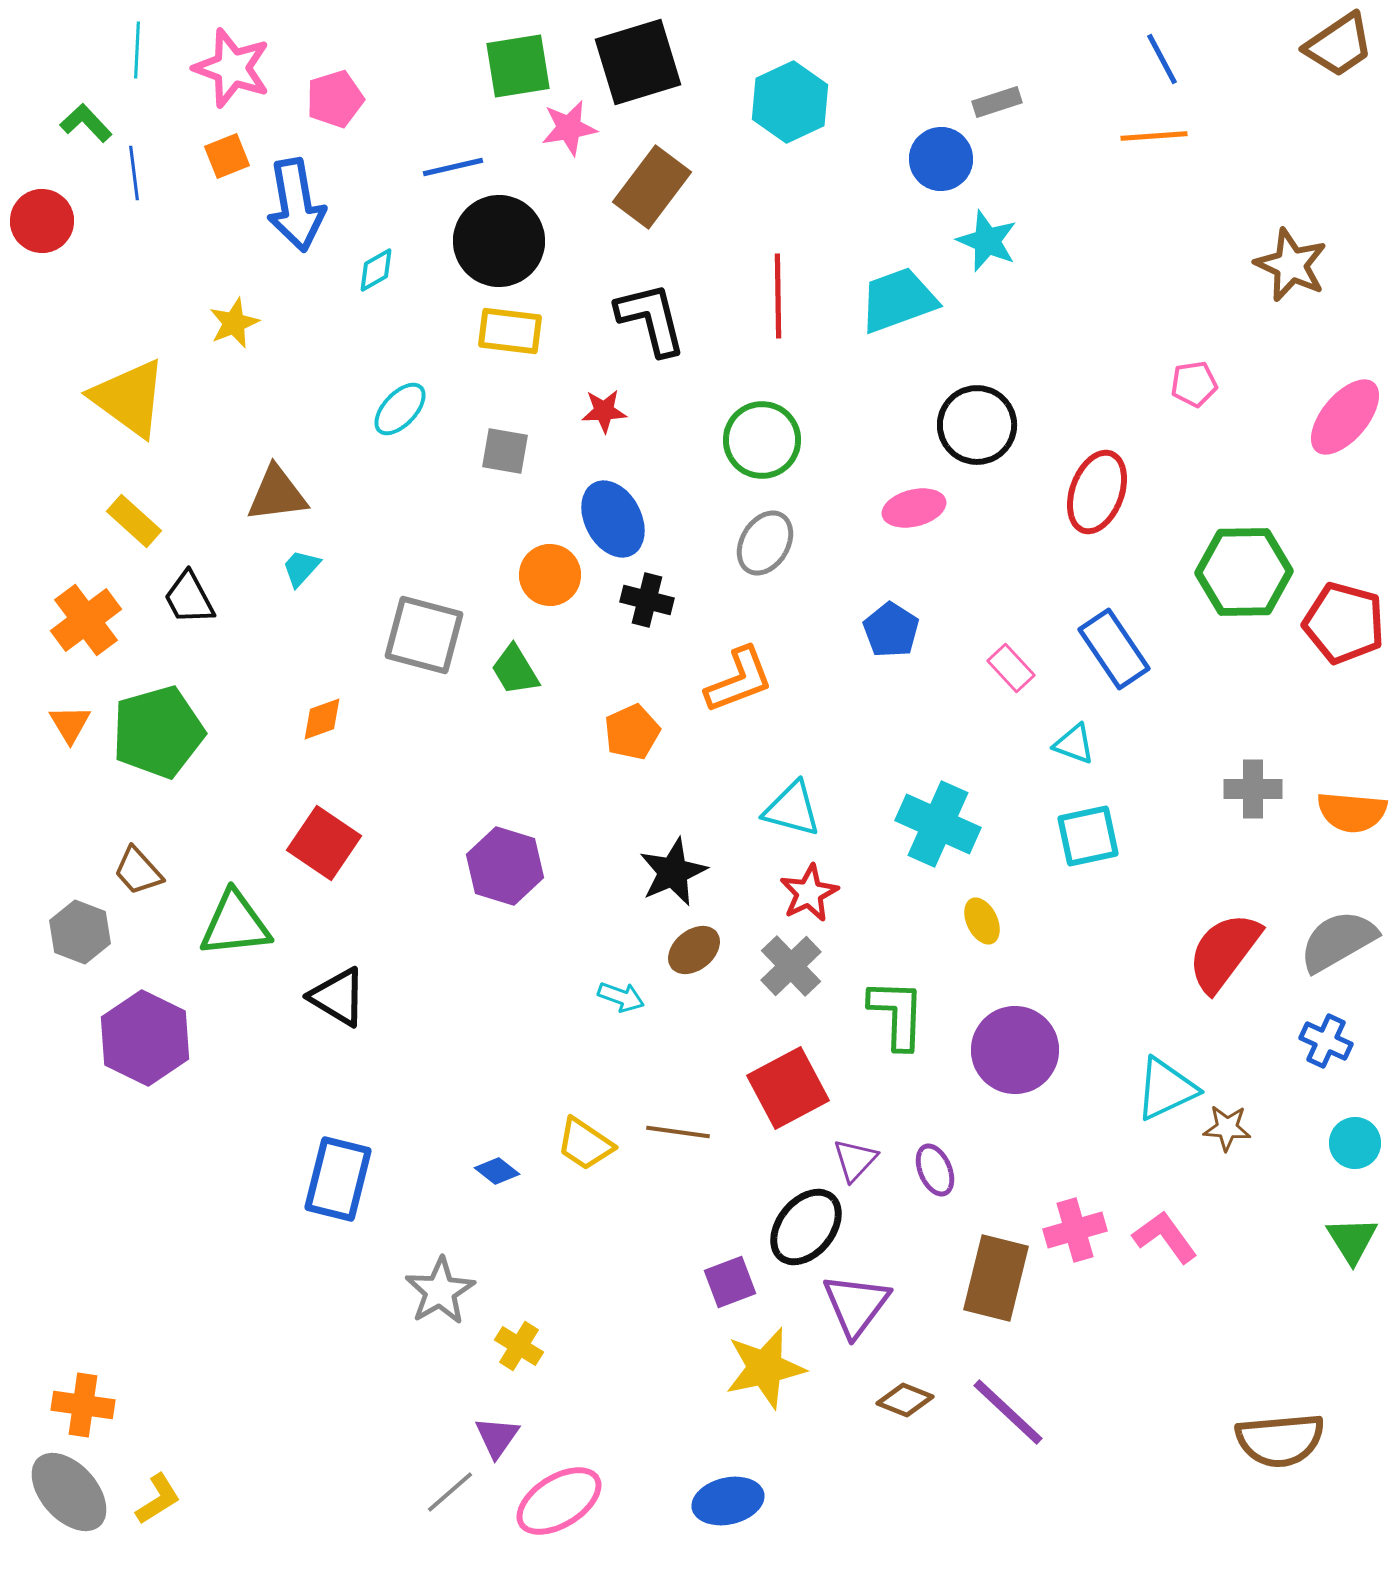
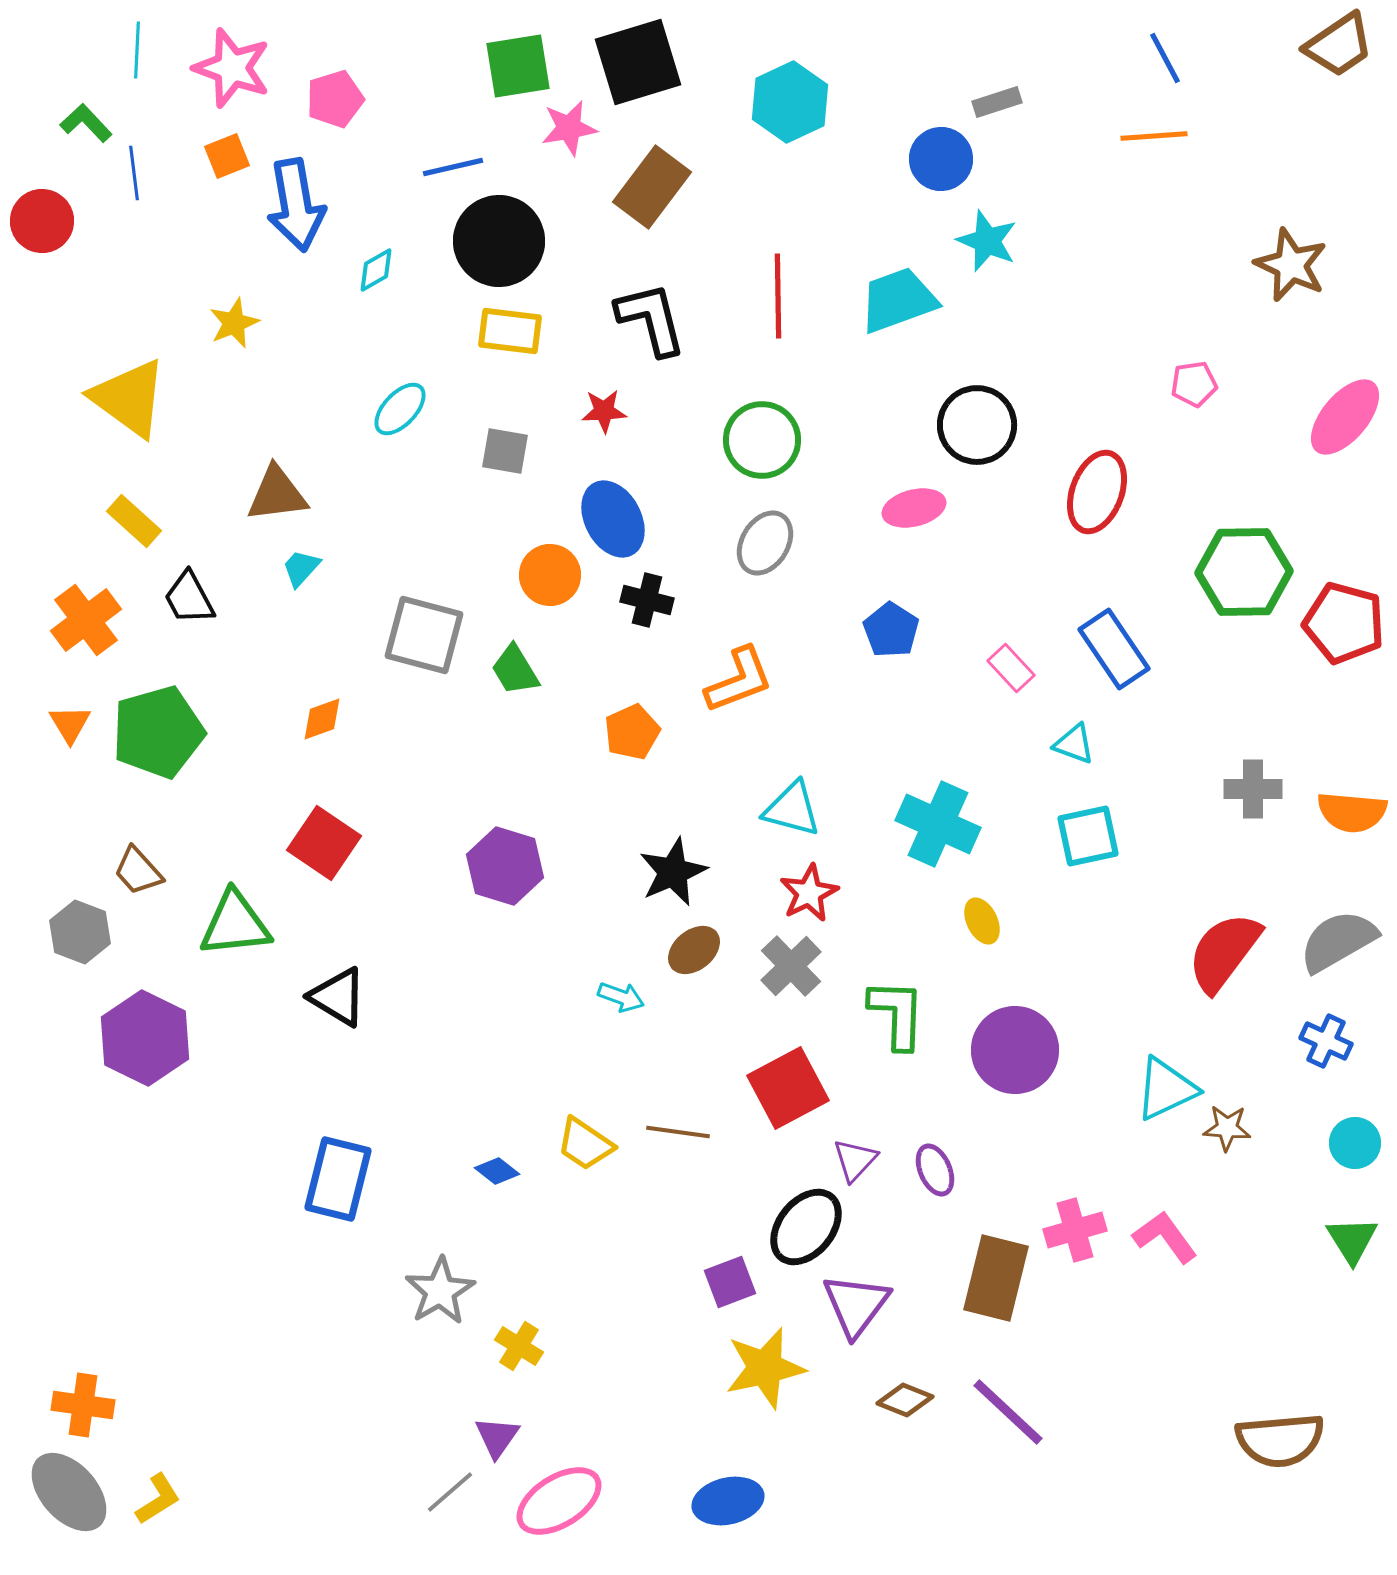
blue line at (1162, 59): moved 3 px right, 1 px up
